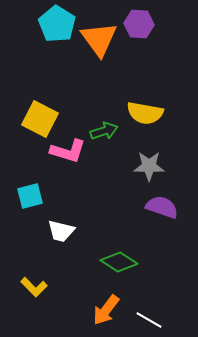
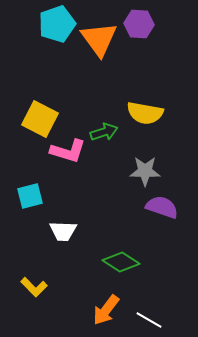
cyan pentagon: rotated 21 degrees clockwise
green arrow: moved 1 px down
gray star: moved 4 px left, 5 px down
white trapezoid: moved 2 px right; rotated 12 degrees counterclockwise
green diamond: moved 2 px right
